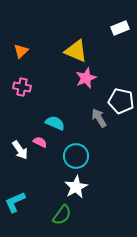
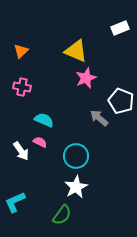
white pentagon: rotated 10 degrees clockwise
gray arrow: rotated 18 degrees counterclockwise
cyan semicircle: moved 11 px left, 3 px up
white arrow: moved 1 px right, 1 px down
